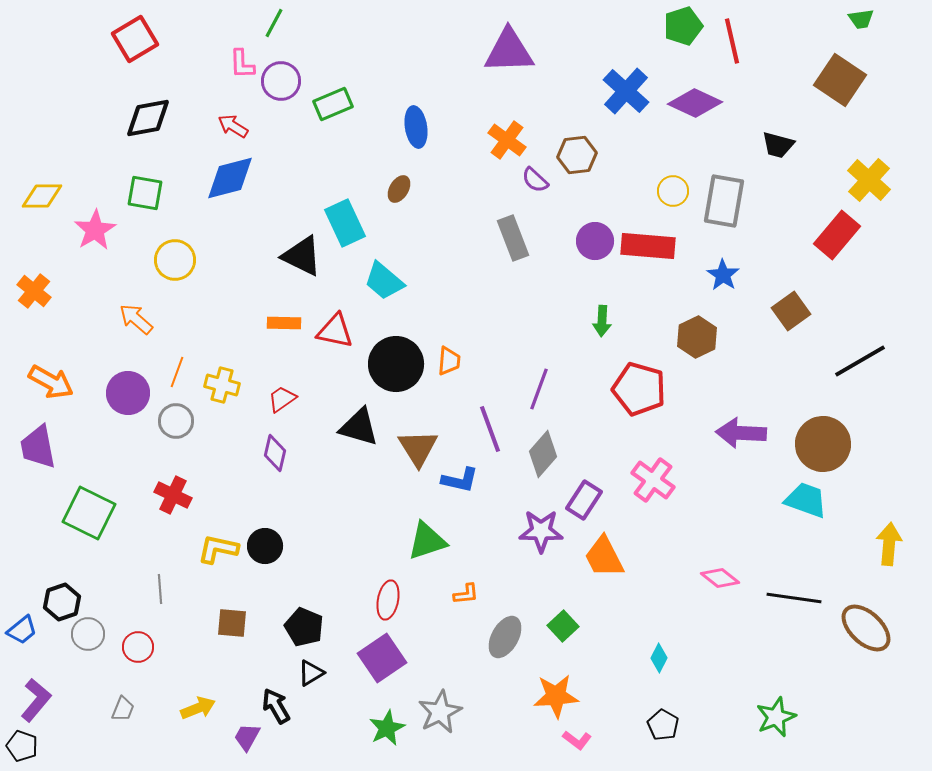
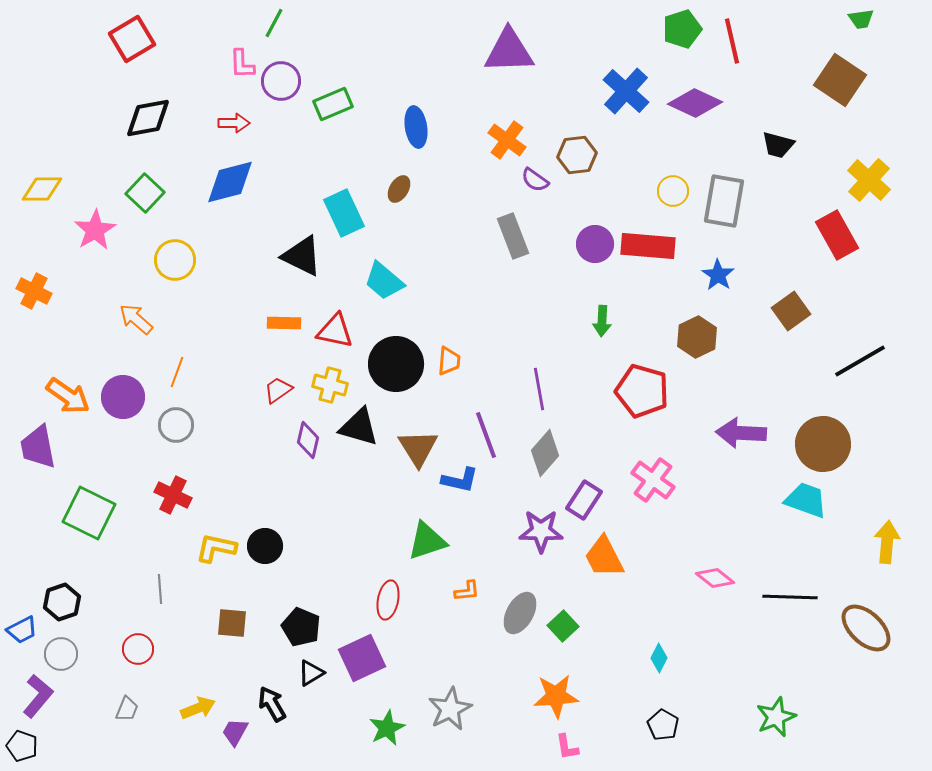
green pentagon at (683, 26): moved 1 px left, 3 px down
red square at (135, 39): moved 3 px left
red arrow at (233, 126): moved 1 px right, 3 px up; rotated 148 degrees clockwise
blue diamond at (230, 178): moved 4 px down
purple semicircle at (535, 180): rotated 8 degrees counterclockwise
green square at (145, 193): rotated 33 degrees clockwise
yellow diamond at (42, 196): moved 7 px up
cyan rectangle at (345, 223): moved 1 px left, 10 px up
red rectangle at (837, 235): rotated 69 degrees counterclockwise
gray rectangle at (513, 238): moved 2 px up
purple circle at (595, 241): moved 3 px down
blue star at (723, 275): moved 5 px left
orange cross at (34, 291): rotated 12 degrees counterclockwise
orange arrow at (51, 382): moved 17 px right, 14 px down; rotated 6 degrees clockwise
yellow cross at (222, 385): moved 108 px right
purple line at (539, 389): rotated 30 degrees counterclockwise
red pentagon at (639, 389): moved 3 px right, 2 px down
purple circle at (128, 393): moved 5 px left, 4 px down
red trapezoid at (282, 399): moved 4 px left, 9 px up
gray circle at (176, 421): moved 4 px down
purple line at (490, 429): moved 4 px left, 6 px down
purple diamond at (275, 453): moved 33 px right, 13 px up
gray diamond at (543, 454): moved 2 px right, 1 px up
yellow arrow at (889, 544): moved 2 px left, 2 px up
yellow L-shape at (218, 549): moved 2 px left, 1 px up
pink diamond at (720, 578): moved 5 px left
orange L-shape at (466, 594): moved 1 px right, 3 px up
black line at (794, 598): moved 4 px left, 1 px up; rotated 6 degrees counterclockwise
black pentagon at (304, 627): moved 3 px left
blue trapezoid at (22, 630): rotated 12 degrees clockwise
gray circle at (88, 634): moved 27 px left, 20 px down
gray ellipse at (505, 637): moved 15 px right, 24 px up
red circle at (138, 647): moved 2 px down
purple square at (382, 658): moved 20 px left; rotated 9 degrees clockwise
purple L-shape at (36, 700): moved 2 px right, 4 px up
black arrow at (276, 706): moved 4 px left, 2 px up
gray trapezoid at (123, 709): moved 4 px right
gray star at (440, 712): moved 10 px right, 3 px up
purple trapezoid at (247, 737): moved 12 px left, 5 px up
pink L-shape at (577, 740): moved 10 px left, 7 px down; rotated 44 degrees clockwise
